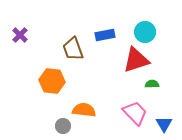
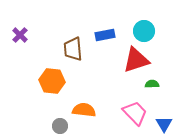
cyan circle: moved 1 px left, 1 px up
brown trapezoid: rotated 15 degrees clockwise
gray circle: moved 3 px left
